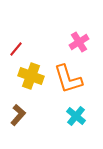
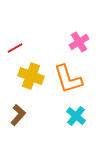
red line: moved 1 px left, 1 px up; rotated 21 degrees clockwise
